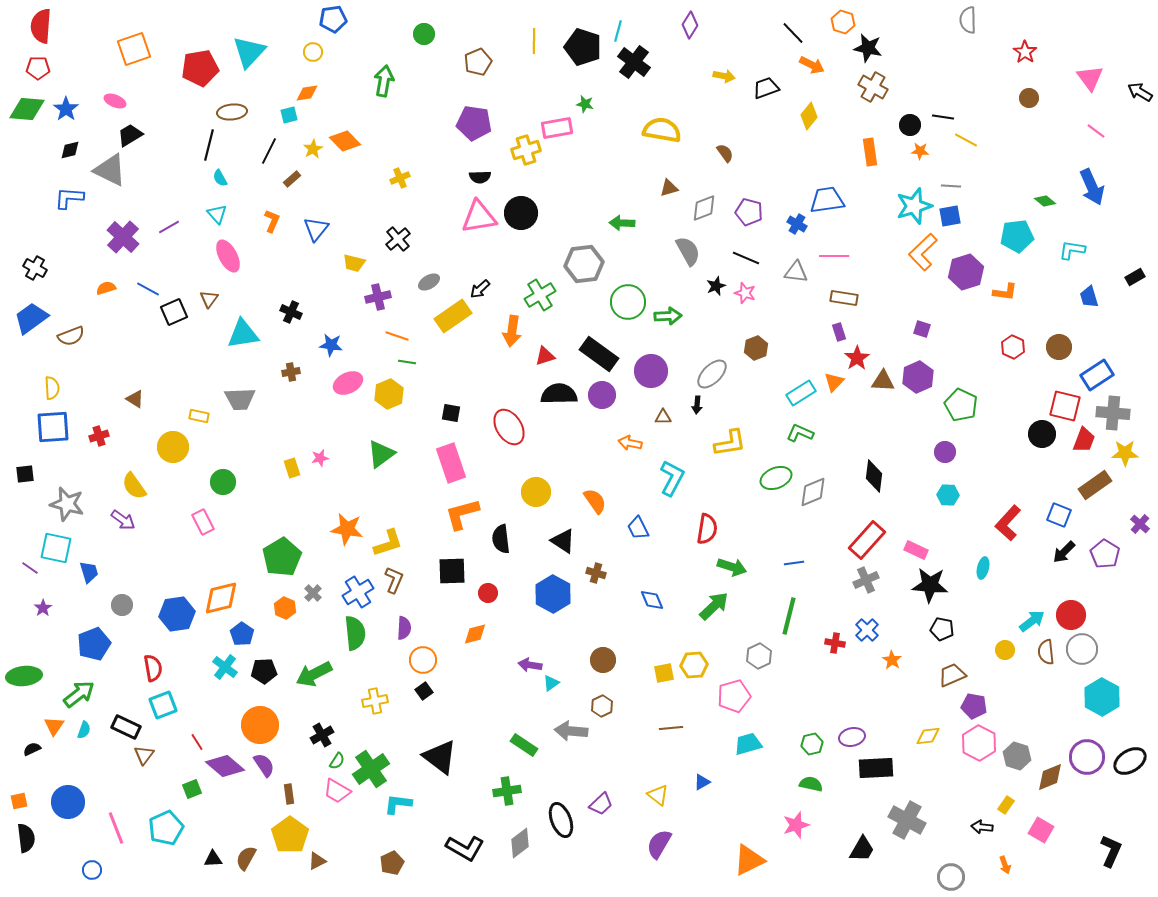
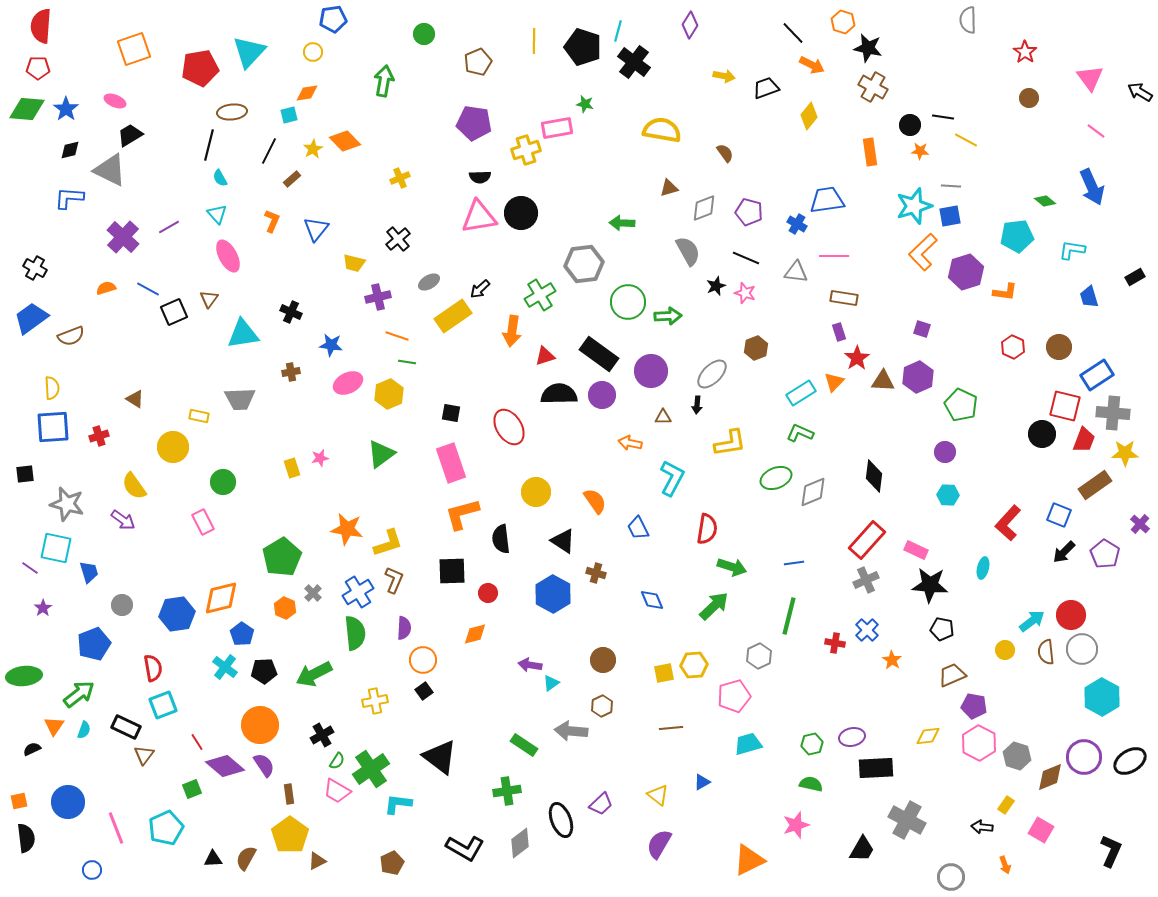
purple circle at (1087, 757): moved 3 px left
